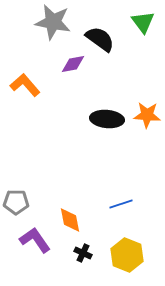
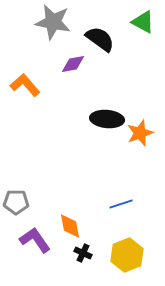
green triangle: rotated 25 degrees counterclockwise
orange star: moved 7 px left, 18 px down; rotated 24 degrees counterclockwise
orange diamond: moved 6 px down
yellow hexagon: rotated 16 degrees clockwise
